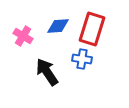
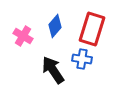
blue diamond: moved 3 px left; rotated 45 degrees counterclockwise
black arrow: moved 6 px right, 2 px up
